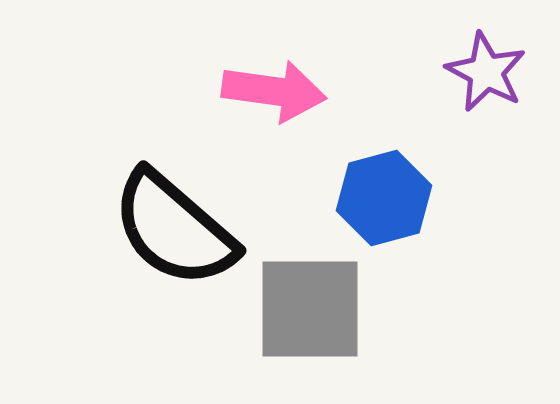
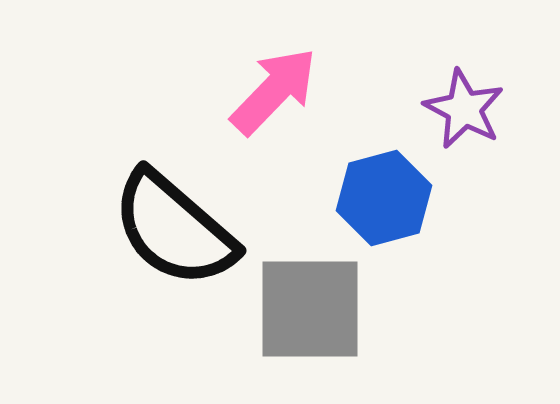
purple star: moved 22 px left, 37 px down
pink arrow: rotated 54 degrees counterclockwise
